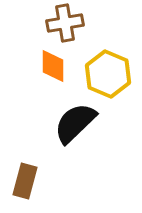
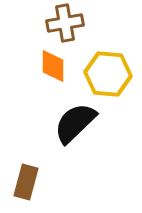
yellow hexagon: rotated 18 degrees counterclockwise
brown rectangle: moved 1 px right, 1 px down
